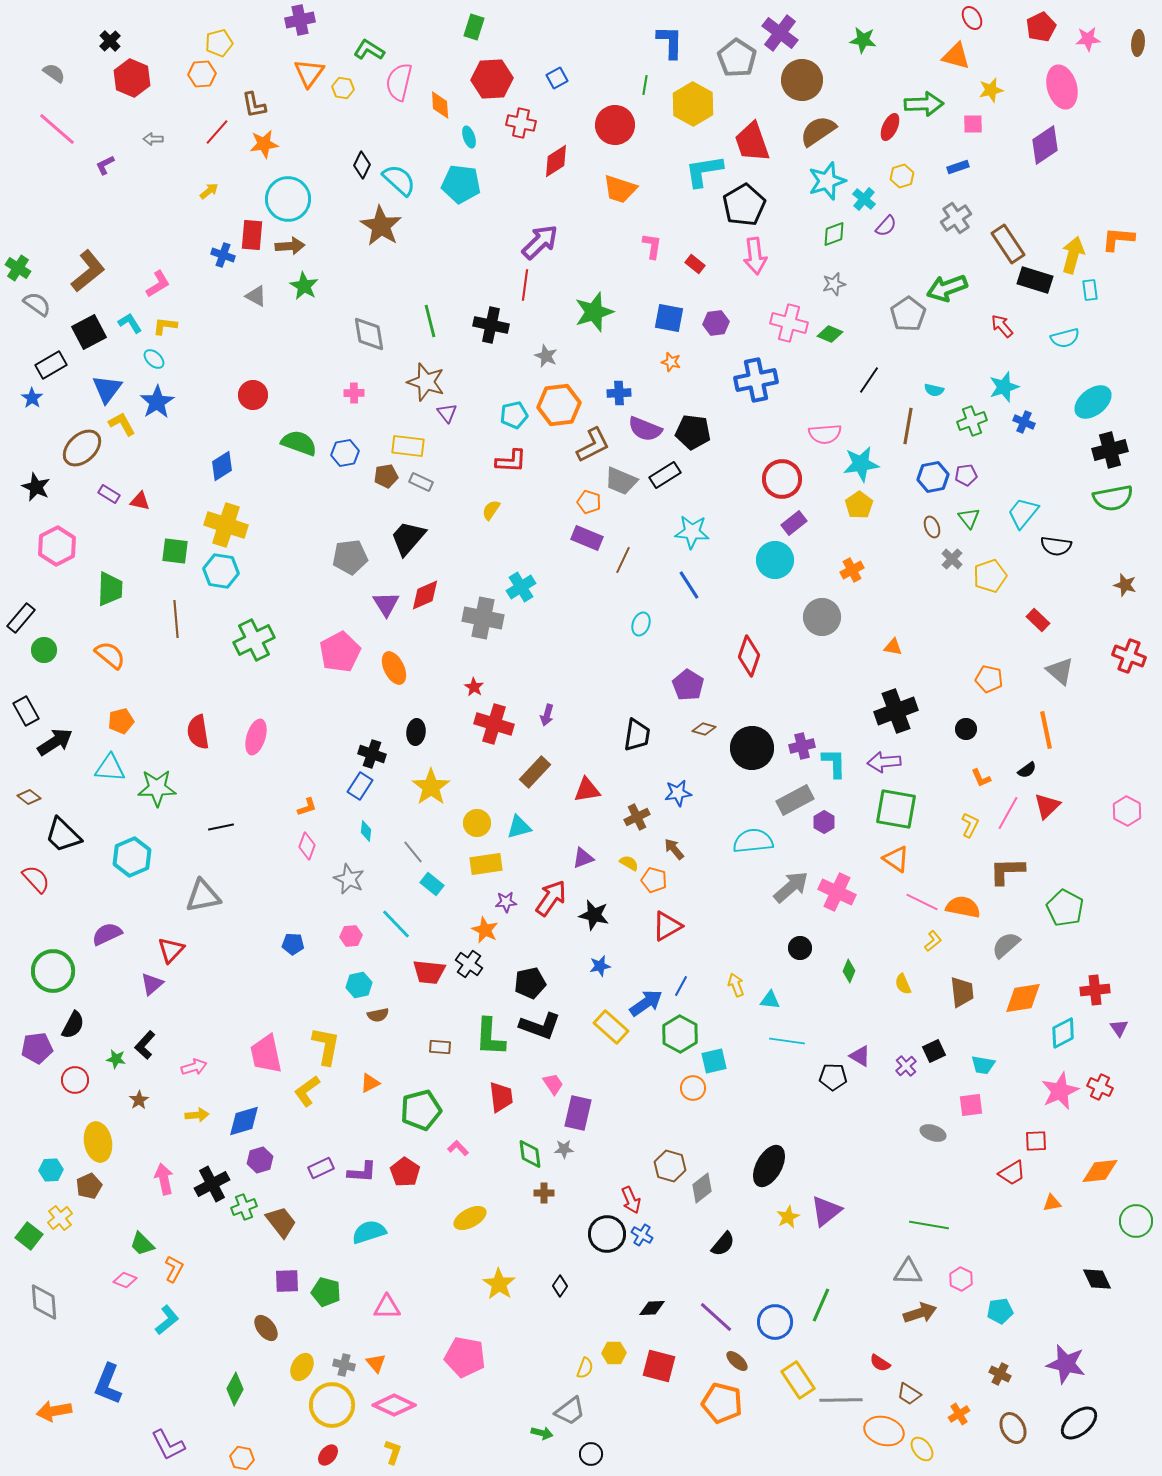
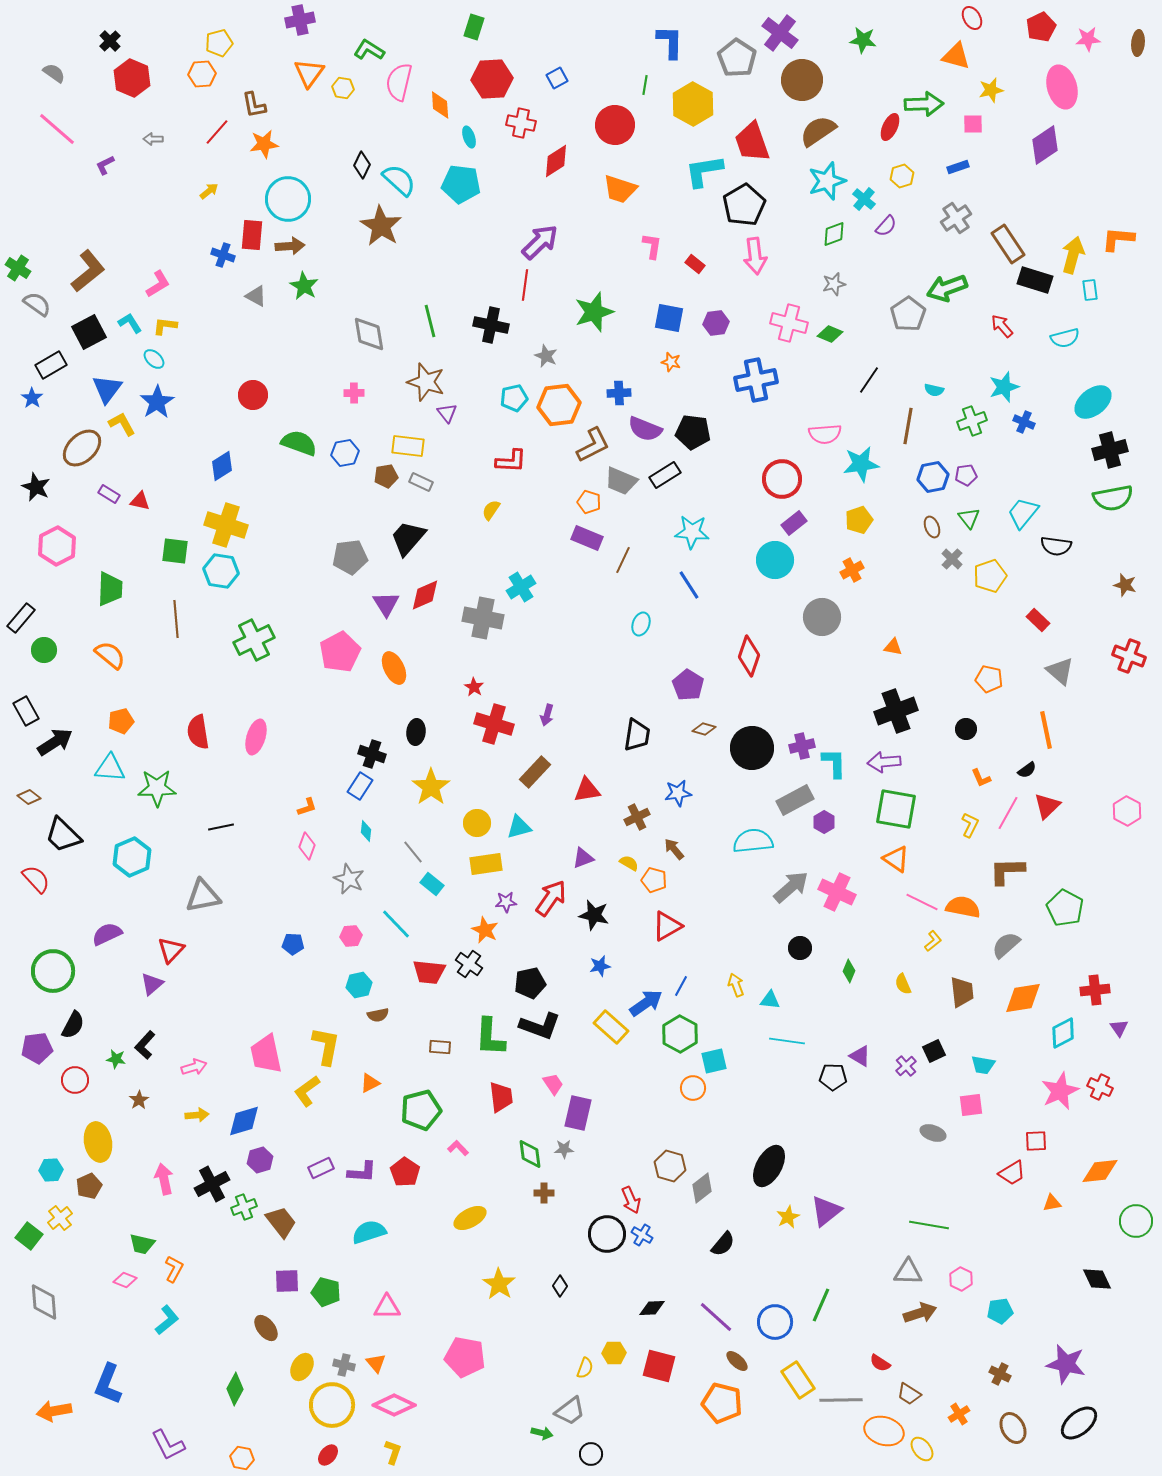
cyan pentagon at (514, 415): moved 17 px up
yellow pentagon at (859, 505): moved 15 px down; rotated 16 degrees clockwise
green trapezoid at (142, 1244): rotated 32 degrees counterclockwise
